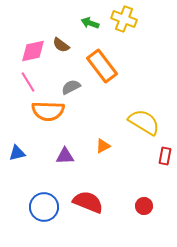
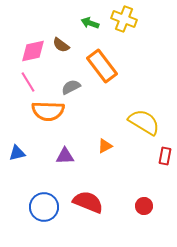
orange triangle: moved 2 px right
